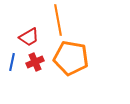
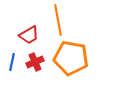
red trapezoid: moved 2 px up
